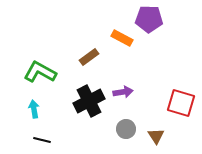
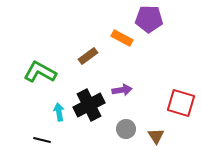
brown rectangle: moved 1 px left, 1 px up
purple arrow: moved 1 px left, 2 px up
black cross: moved 4 px down
cyan arrow: moved 25 px right, 3 px down
